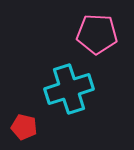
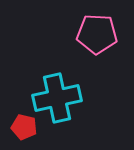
cyan cross: moved 12 px left, 9 px down; rotated 6 degrees clockwise
